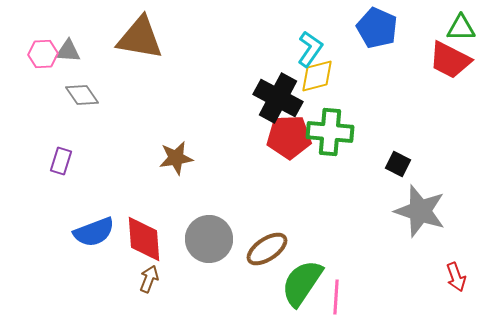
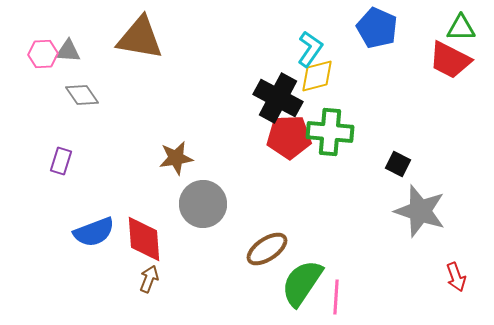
gray circle: moved 6 px left, 35 px up
